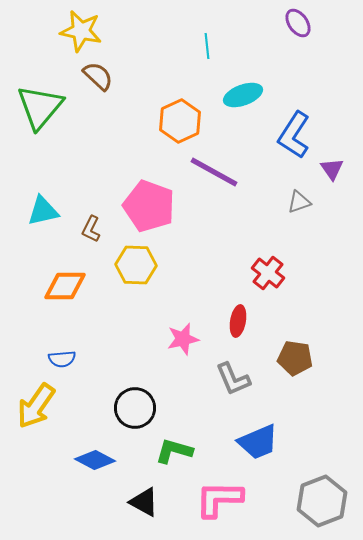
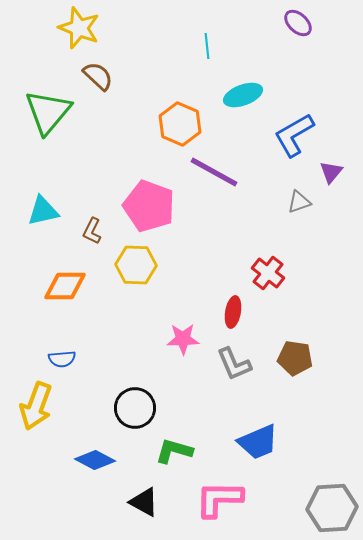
purple ellipse: rotated 12 degrees counterclockwise
yellow star: moved 2 px left, 3 px up; rotated 9 degrees clockwise
green triangle: moved 8 px right, 5 px down
orange hexagon: moved 3 px down; rotated 12 degrees counterclockwise
blue L-shape: rotated 27 degrees clockwise
purple triangle: moved 1 px left, 3 px down; rotated 15 degrees clockwise
brown L-shape: moved 1 px right, 2 px down
red ellipse: moved 5 px left, 9 px up
pink star: rotated 12 degrees clockwise
gray L-shape: moved 1 px right, 15 px up
yellow arrow: rotated 15 degrees counterclockwise
gray hexagon: moved 10 px right, 7 px down; rotated 18 degrees clockwise
